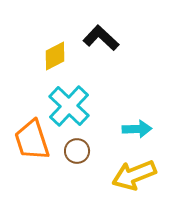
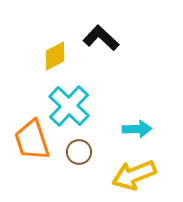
brown circle: moved 2 px right, 1 px down
